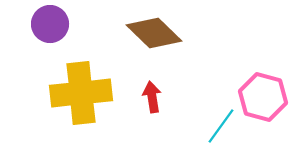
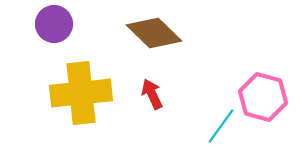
purple circle: moved 4 px right
red arrow: moved 3 px up; rotated 16 degrees counterclockwise
